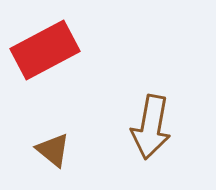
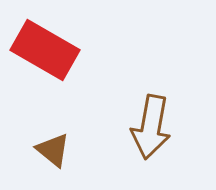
red rectangle: rotated 58 degrees clockwise
